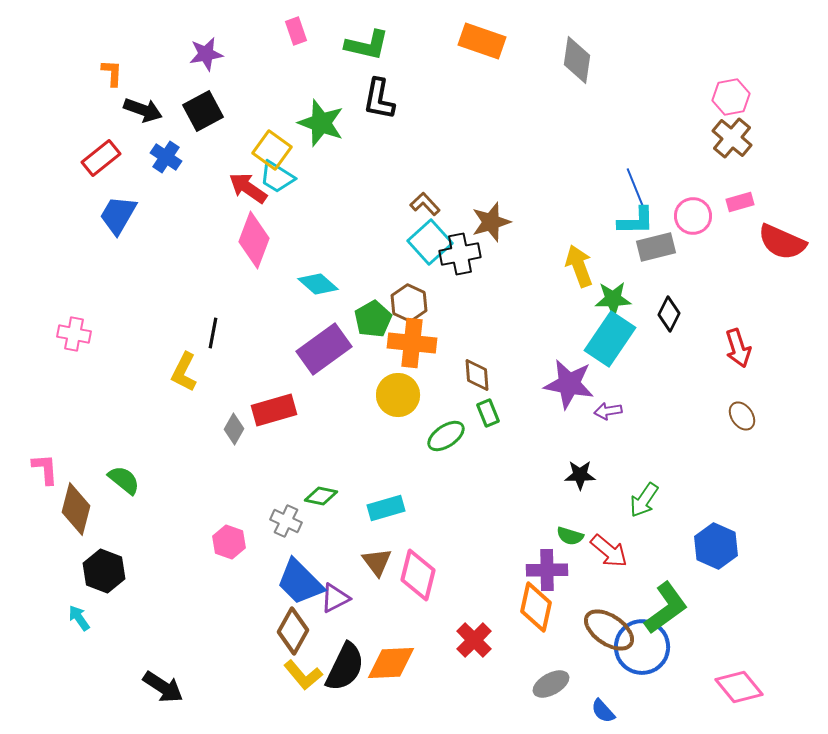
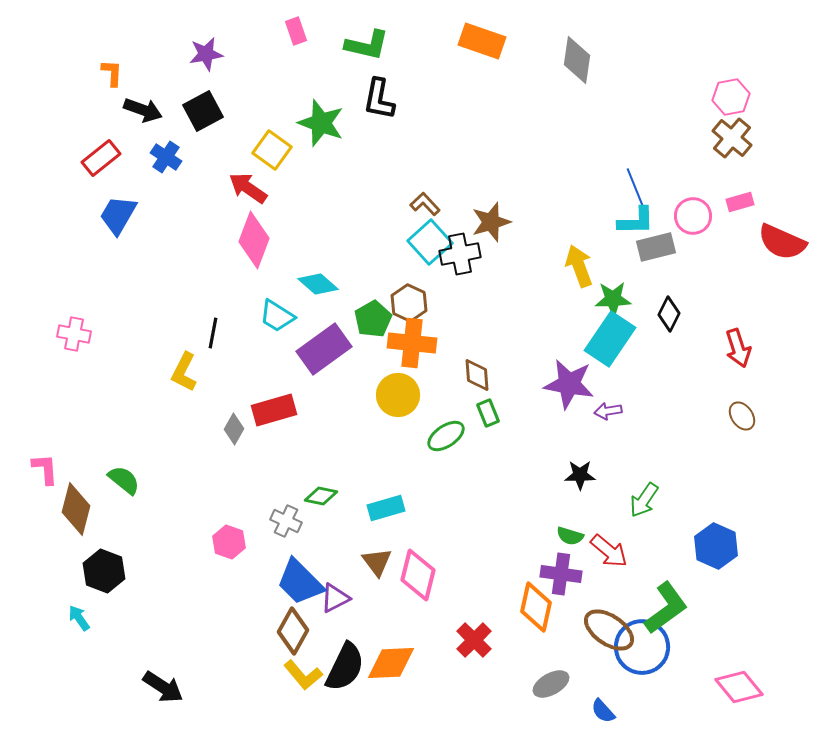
cyan trapezoid at (277, 177): moved 139 px down
purple cross at (547, 570): moved 14 px right, 4 px down; rotated 9 degrees clockwise
